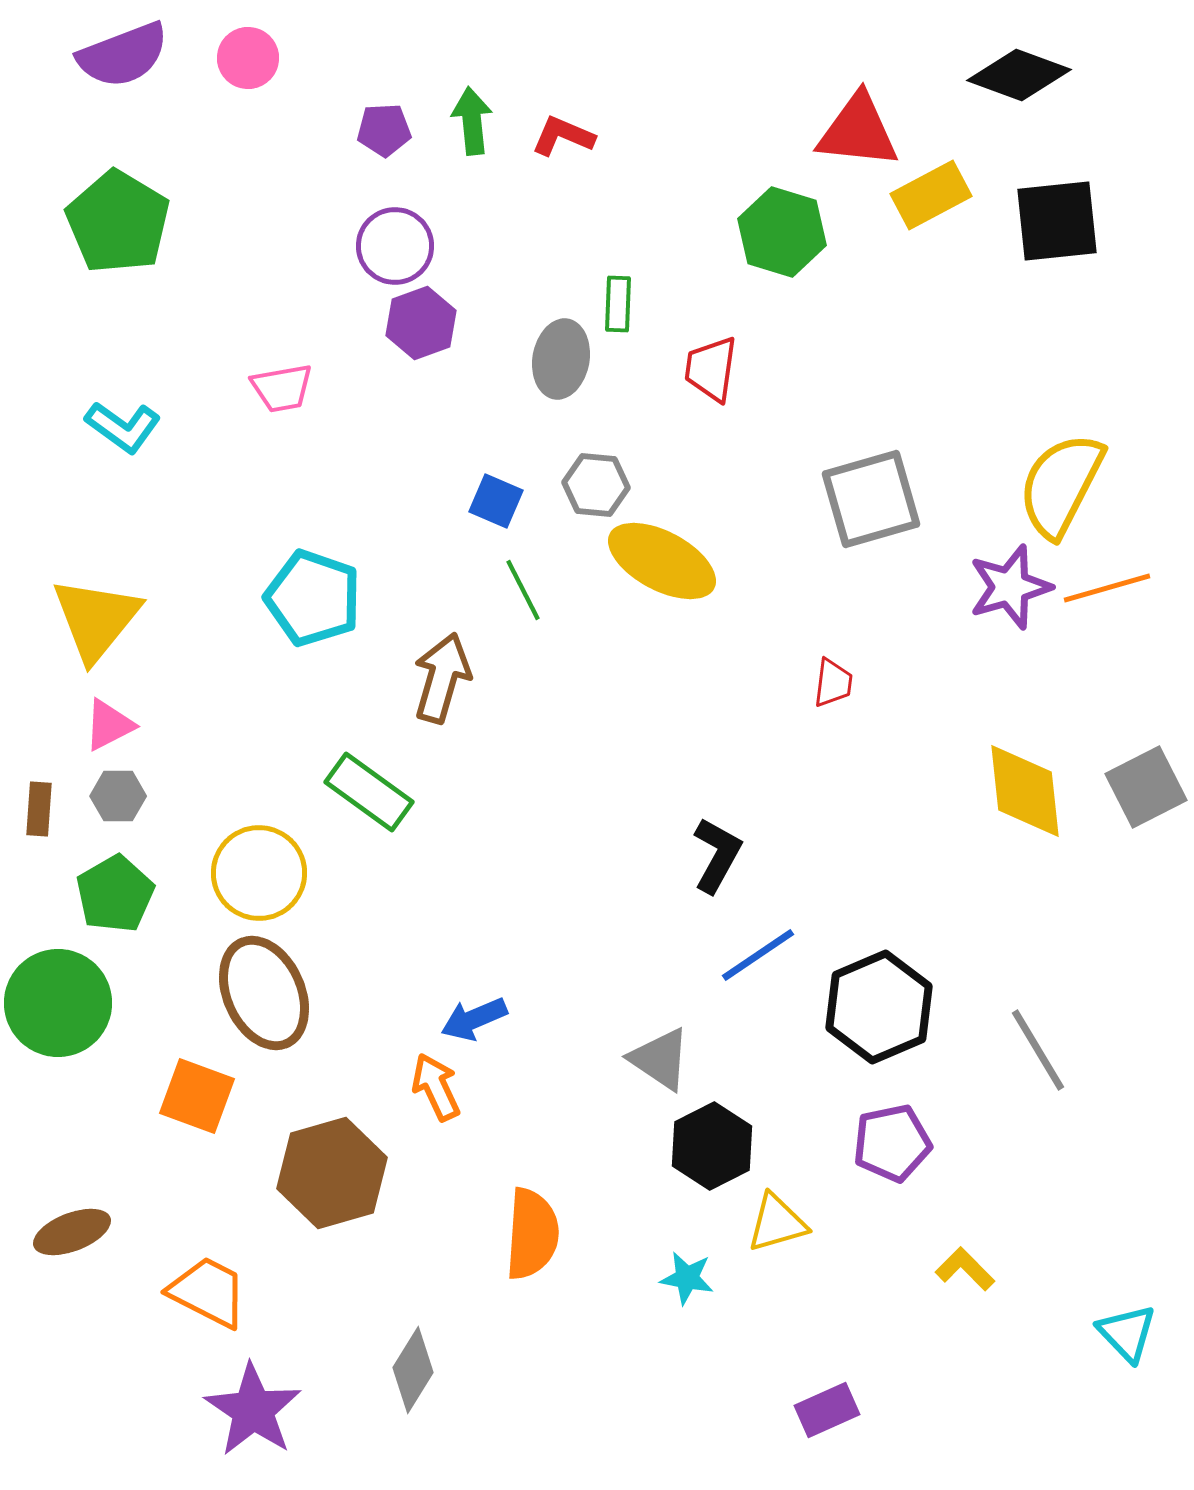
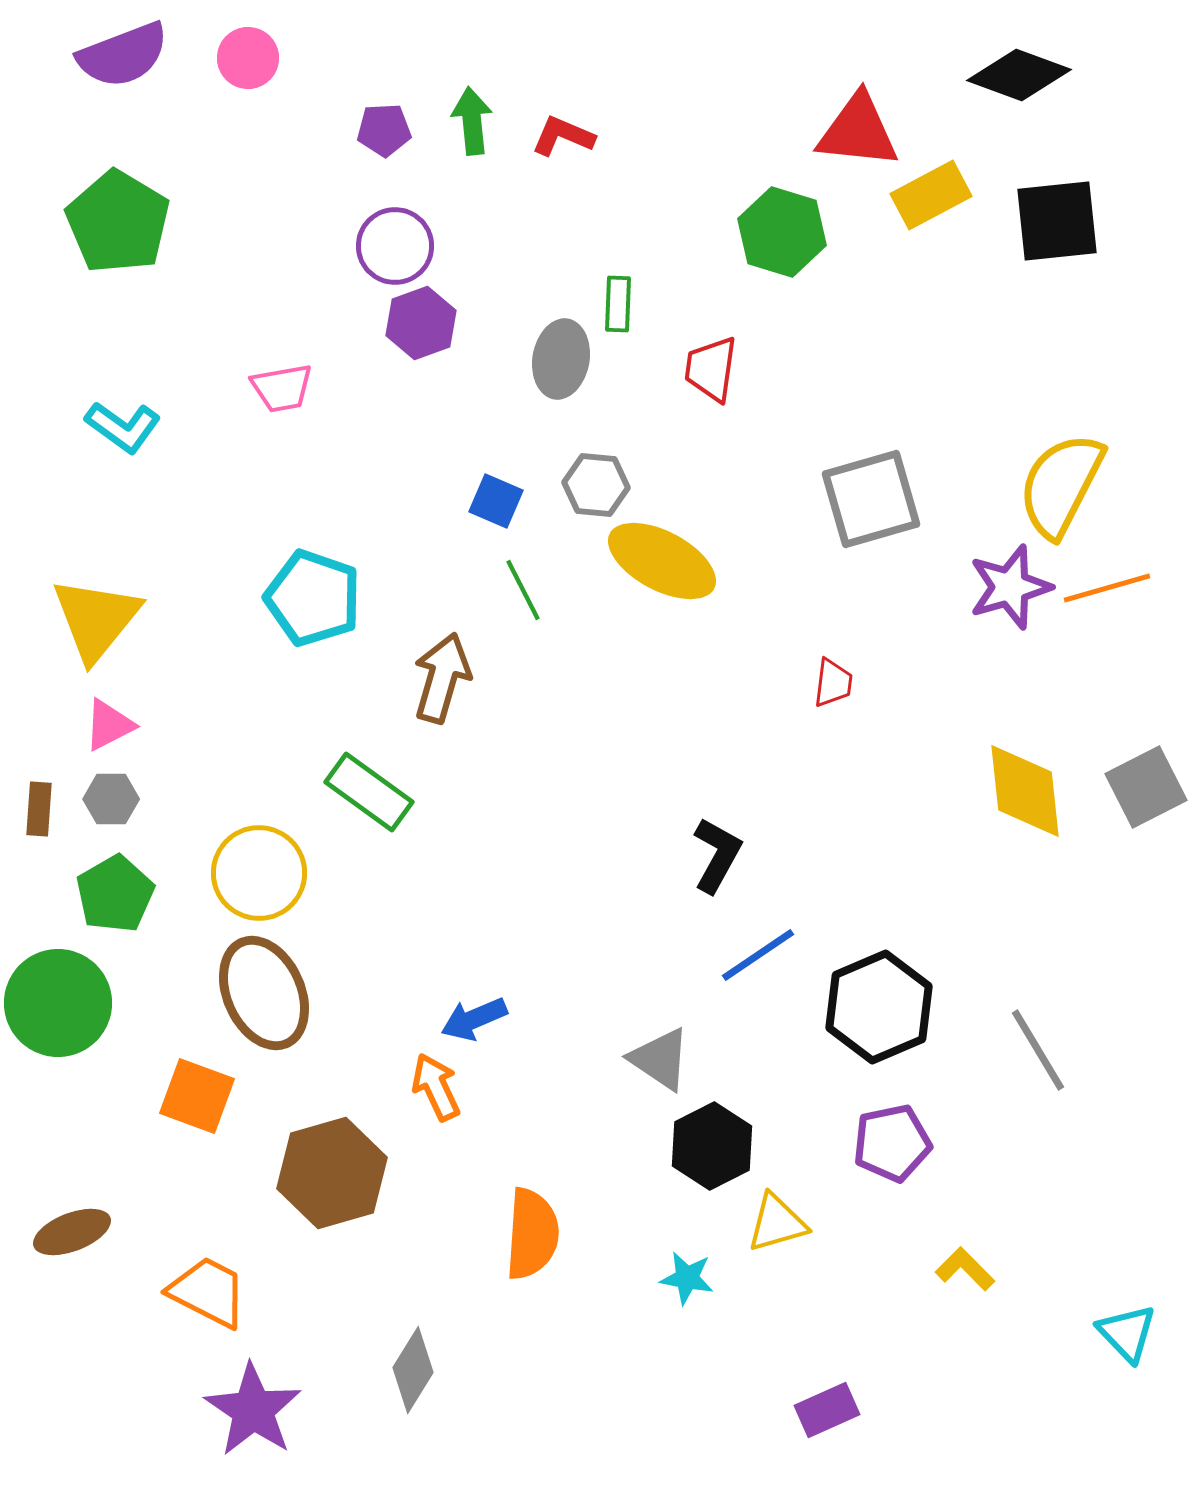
gray hexagon at (118, 796): moved 7 px left, 3 px down
